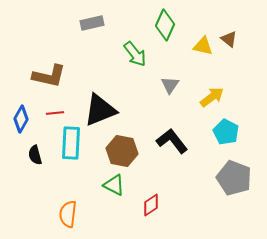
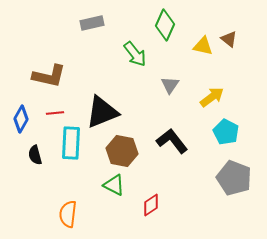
black triangle: moved 2 px right, 2 px down
